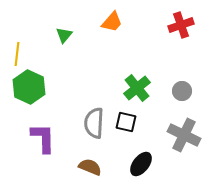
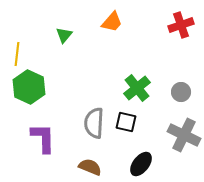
gray circle: moved 1 px left, 1 px down
